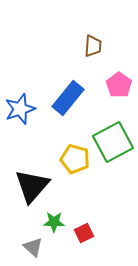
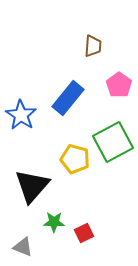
blue star: moved 1 px right, 6 px down; rotated 20 degrees counterclockwise
gray triangle: moved 10 px left; rotated 20 degrees counterclockwise
